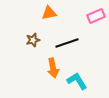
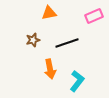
pink rectangle: moved 2 px left
orange arrow: moved 3 px left, 1 px down
cyan L-shape: rotated 70 degrees clockwise
